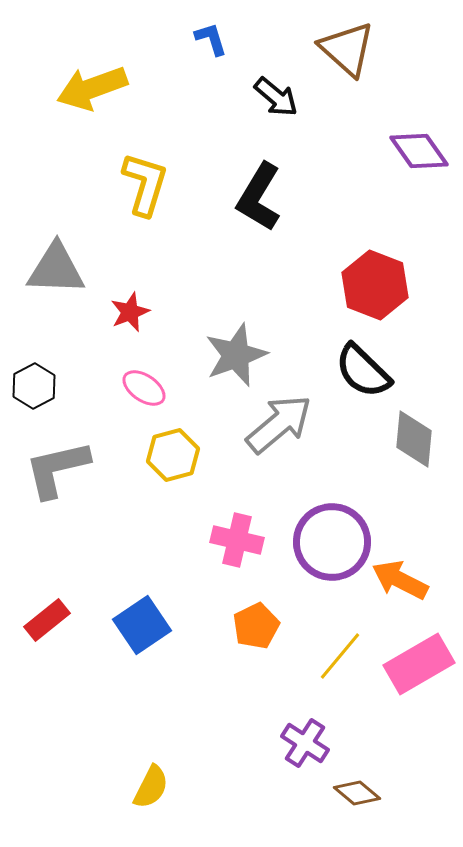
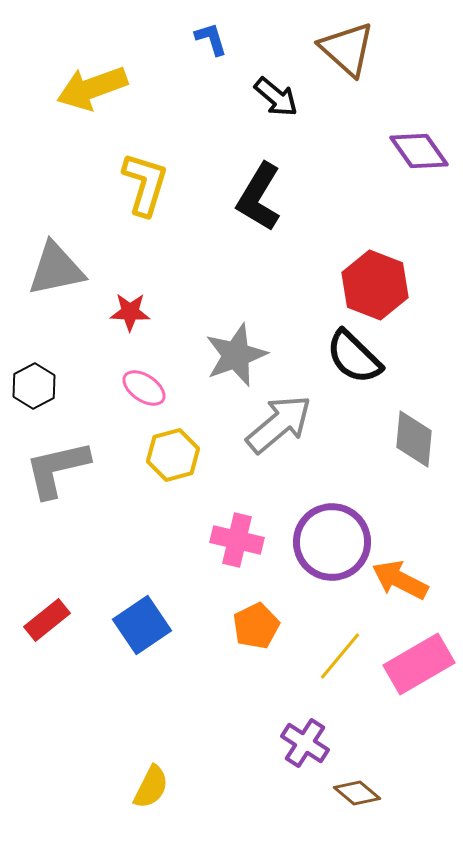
gray triangle: rotated 14 degrees counterclockwise
red star: rotated 24 degrees clockwise
black semicircle: moved 9 px left, 14 px up
